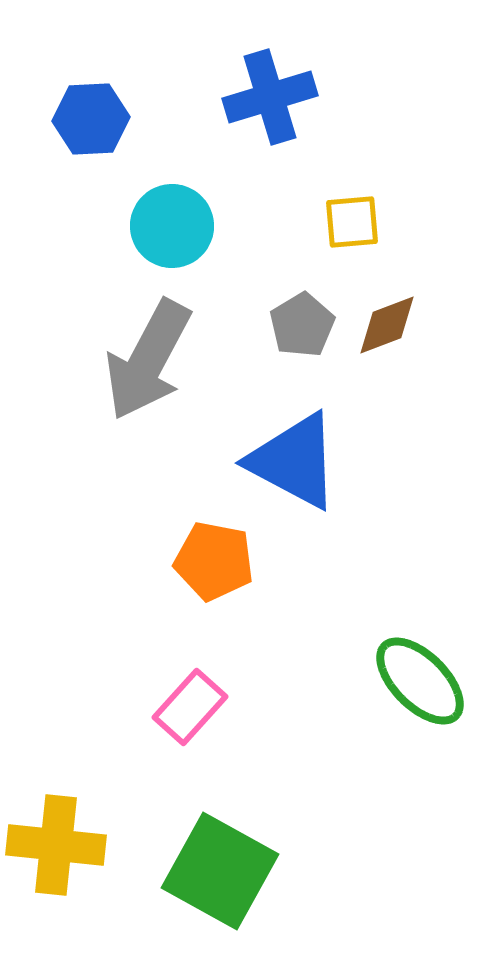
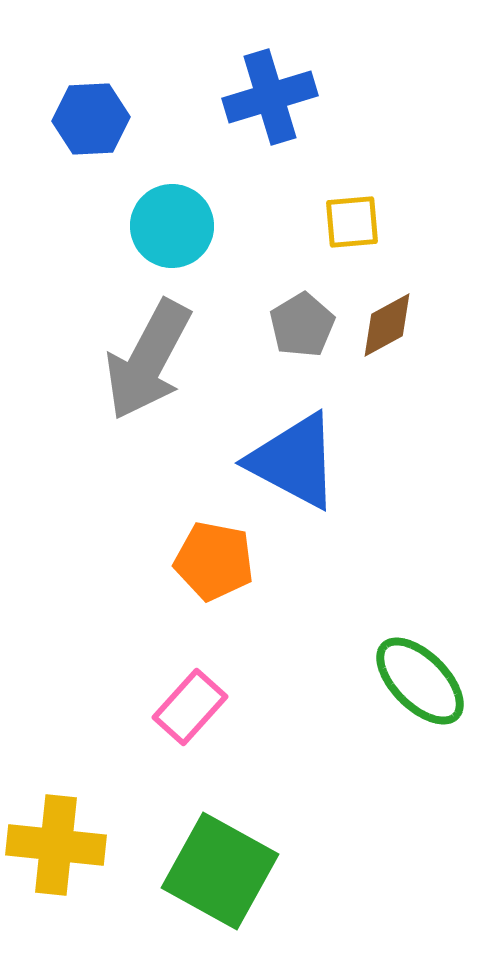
brown diamond: rotated 8 degrees counterclockwise
